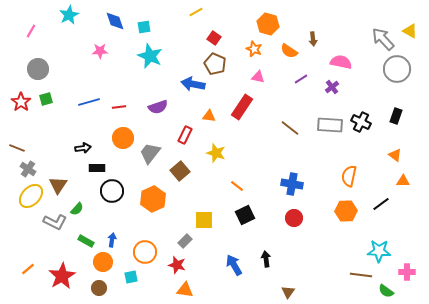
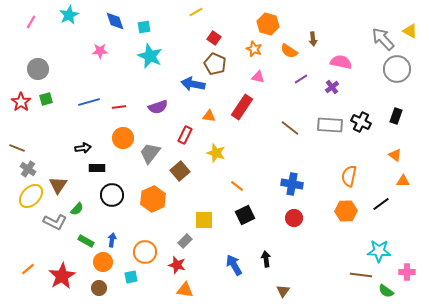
pink line at (31, 31): moved 9 px up
black circle at (112, 191): moved 4 px down
brown triangle at (288, 292): moved 5 px left, 1 px up
